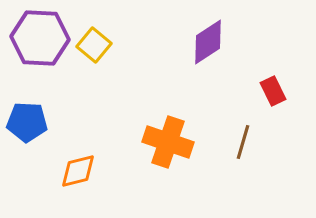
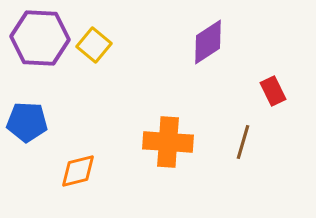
orange cross: rotated 15 degrees counterclockwise
